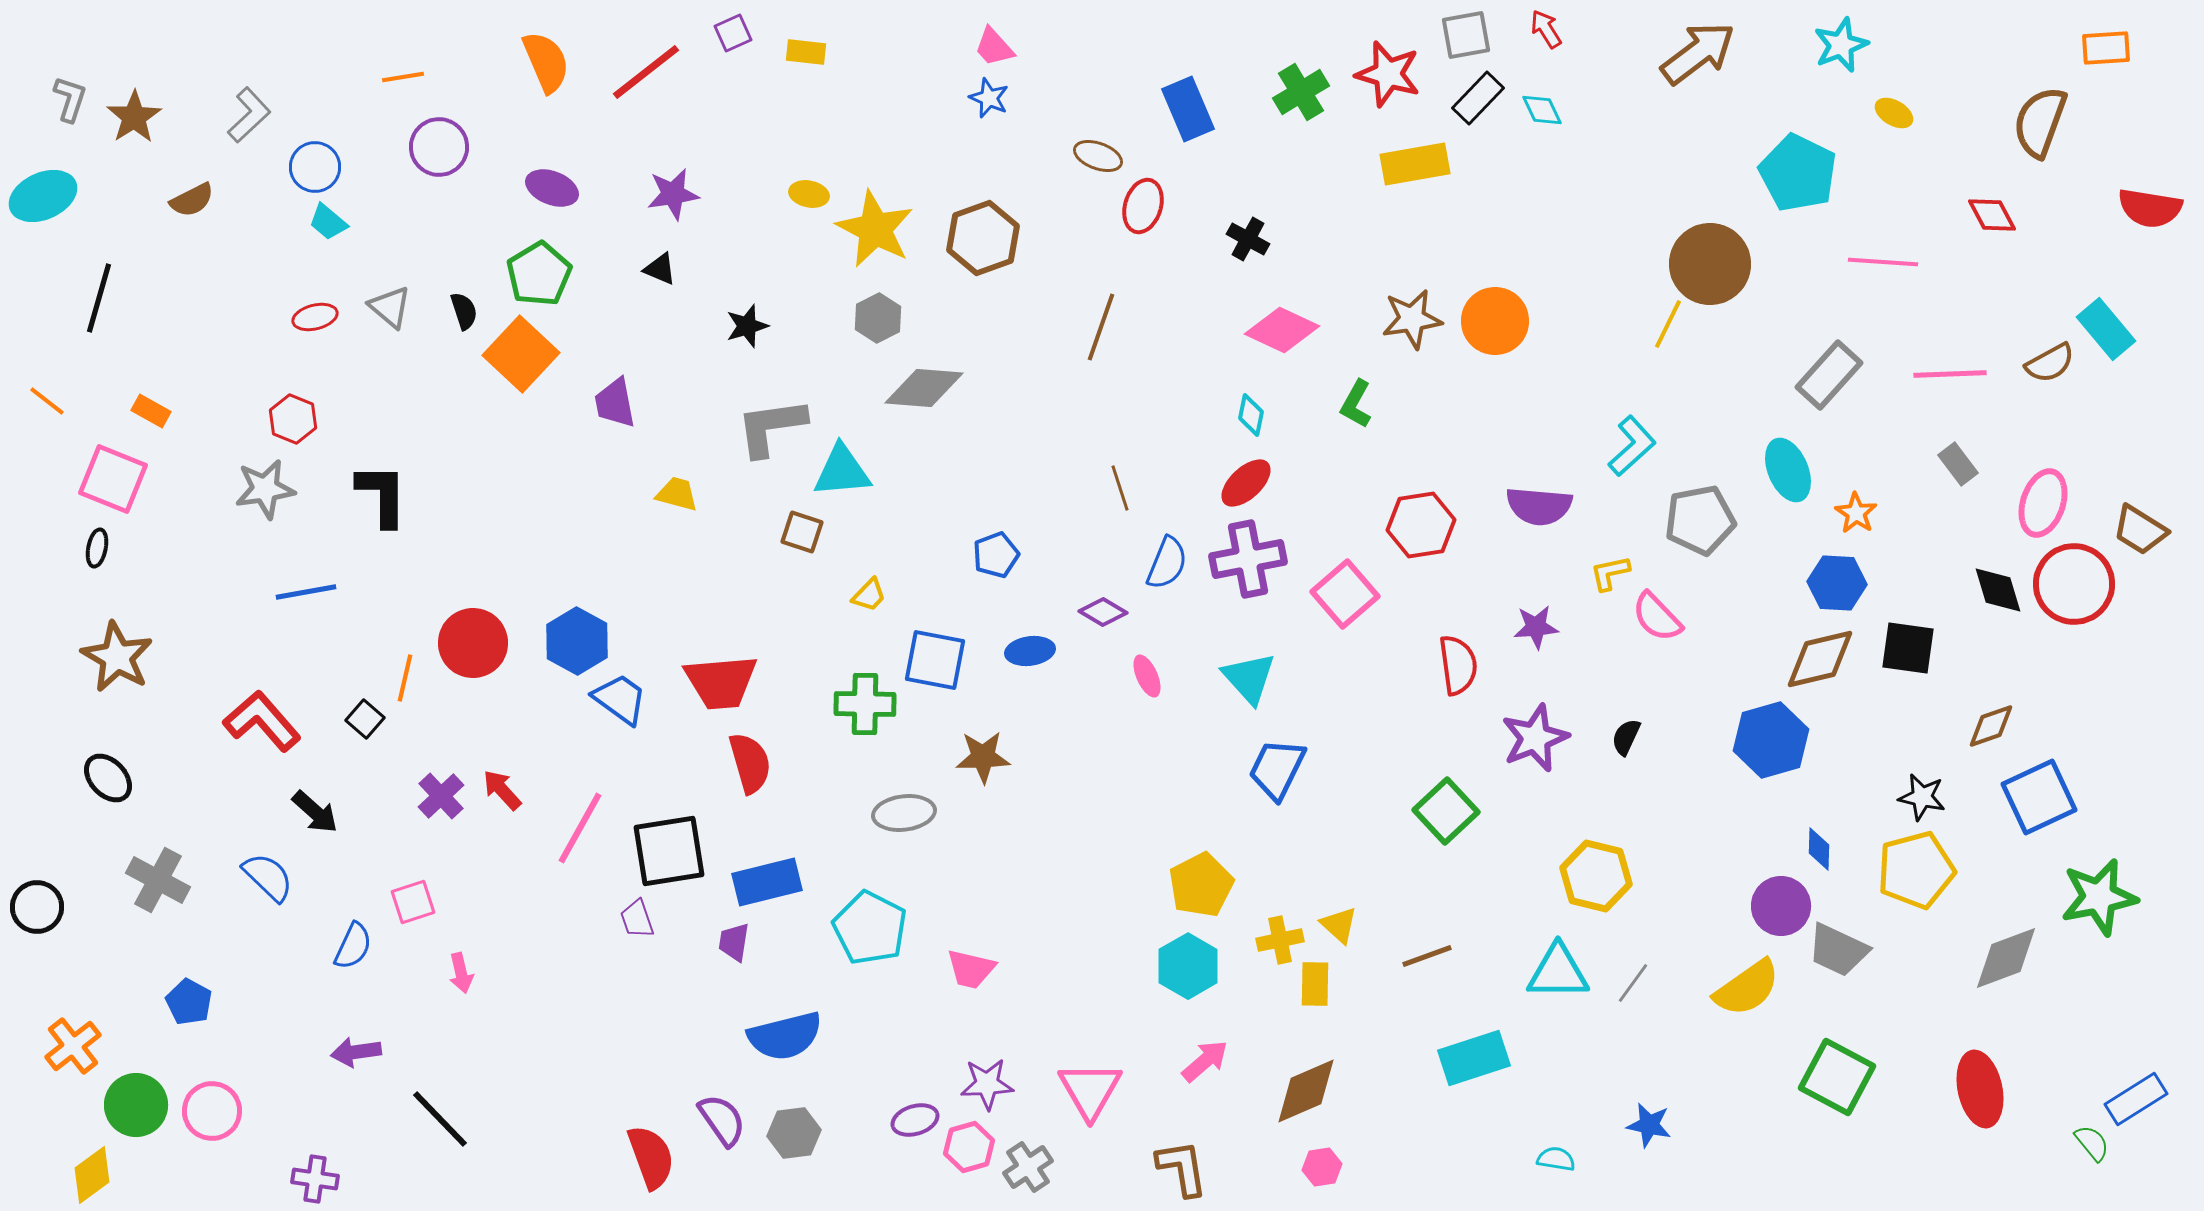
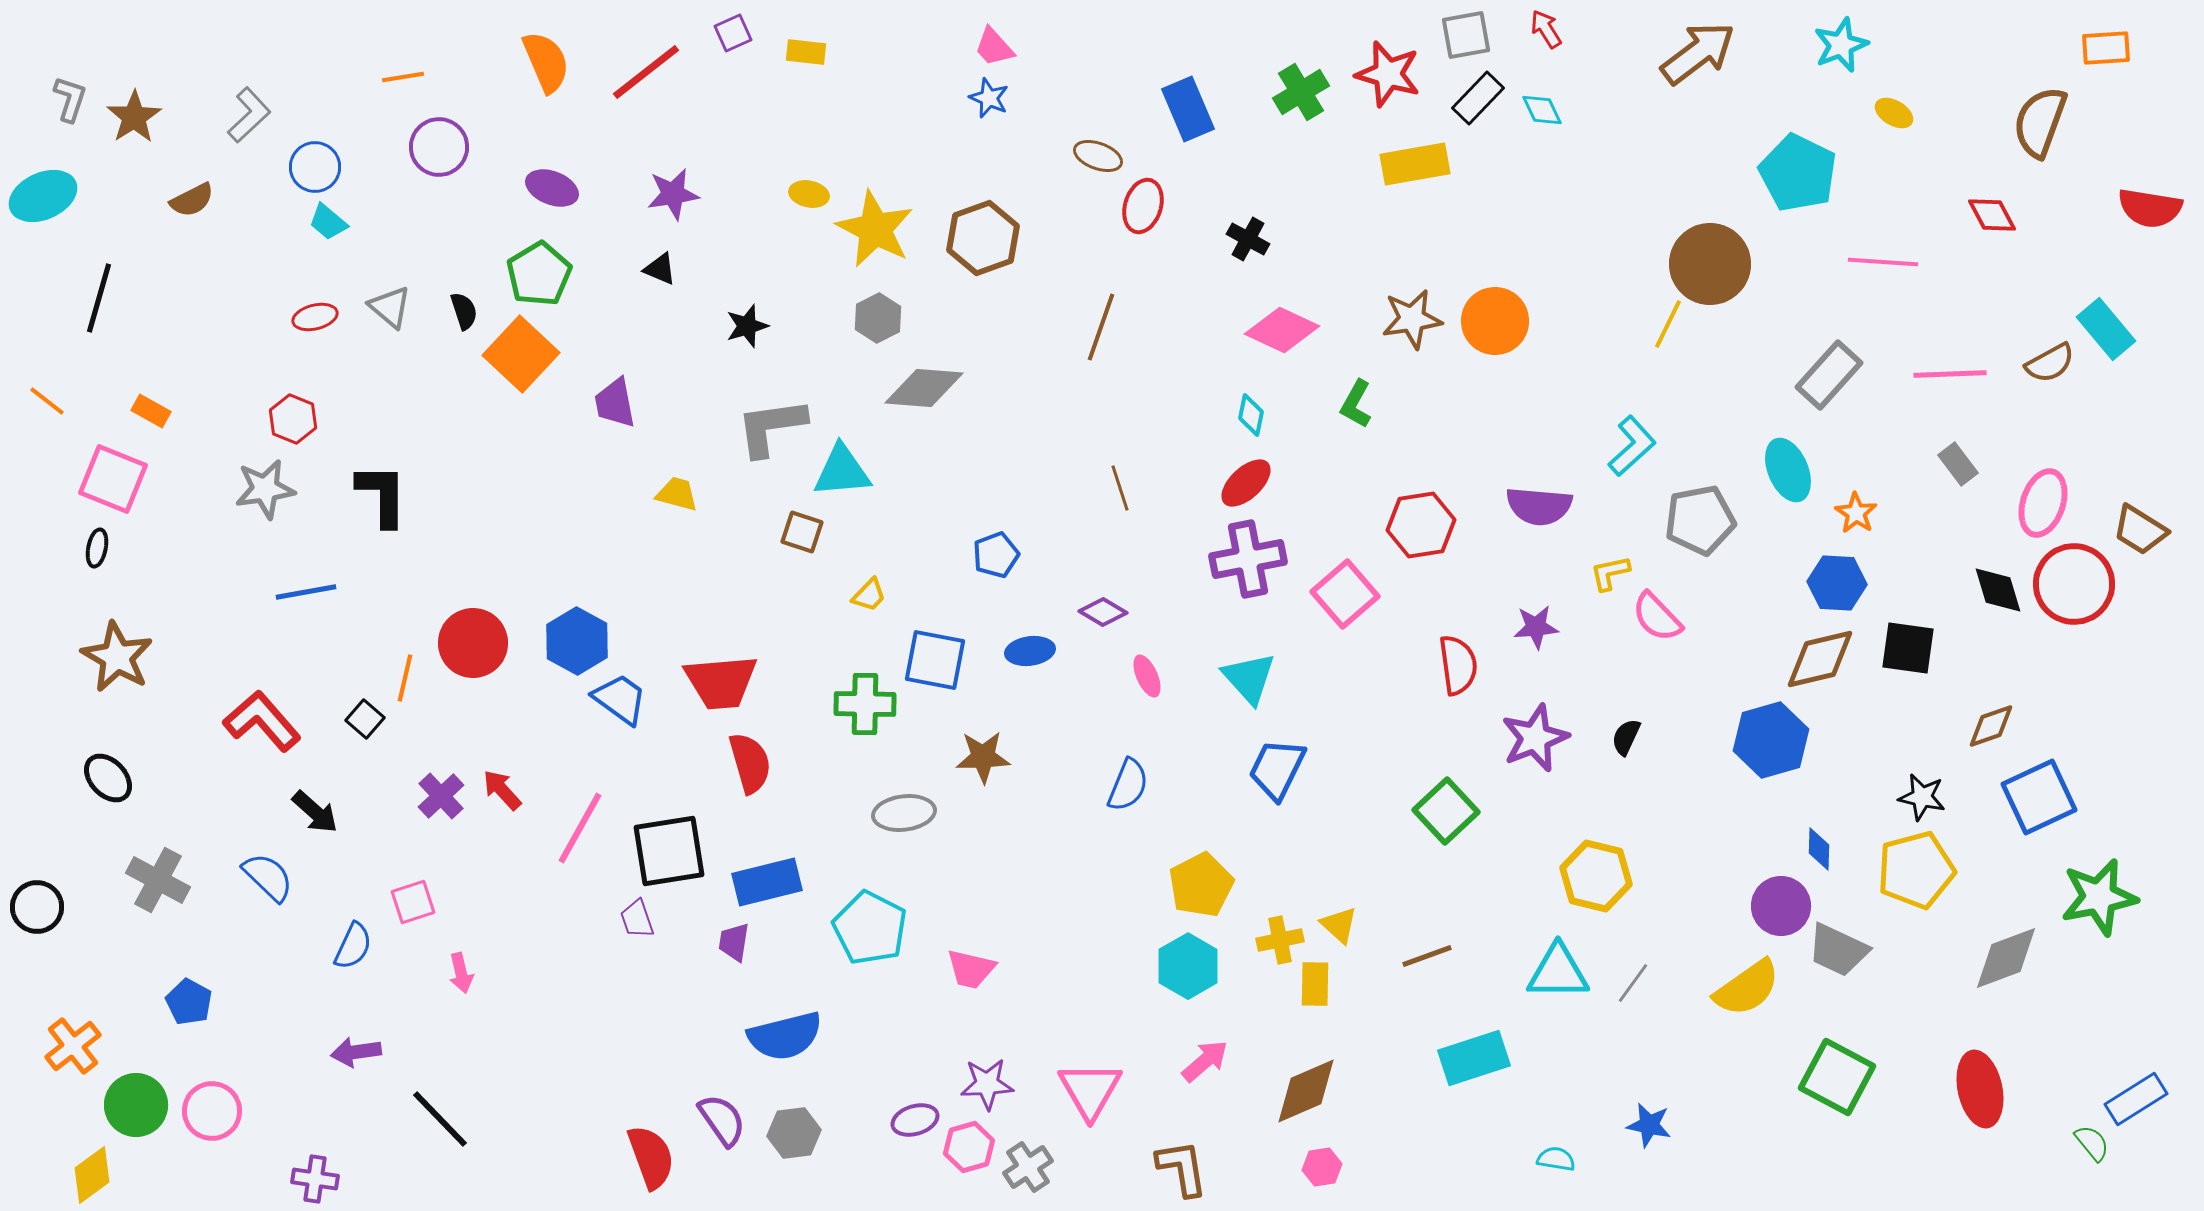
blue semicircle at (1167, 563): moved 39 px left, 222 px down
